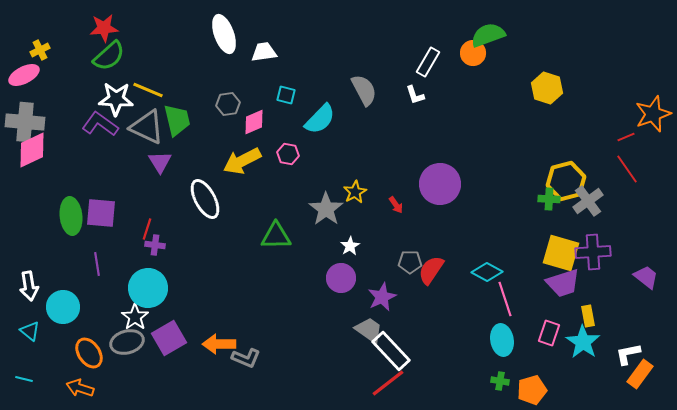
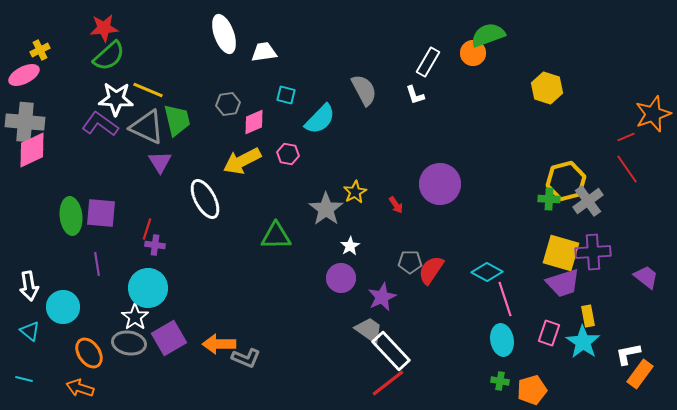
gray ellipse at (127, 342): moved 2 px right, 1 px down; rotated 24 degrees clockwise
